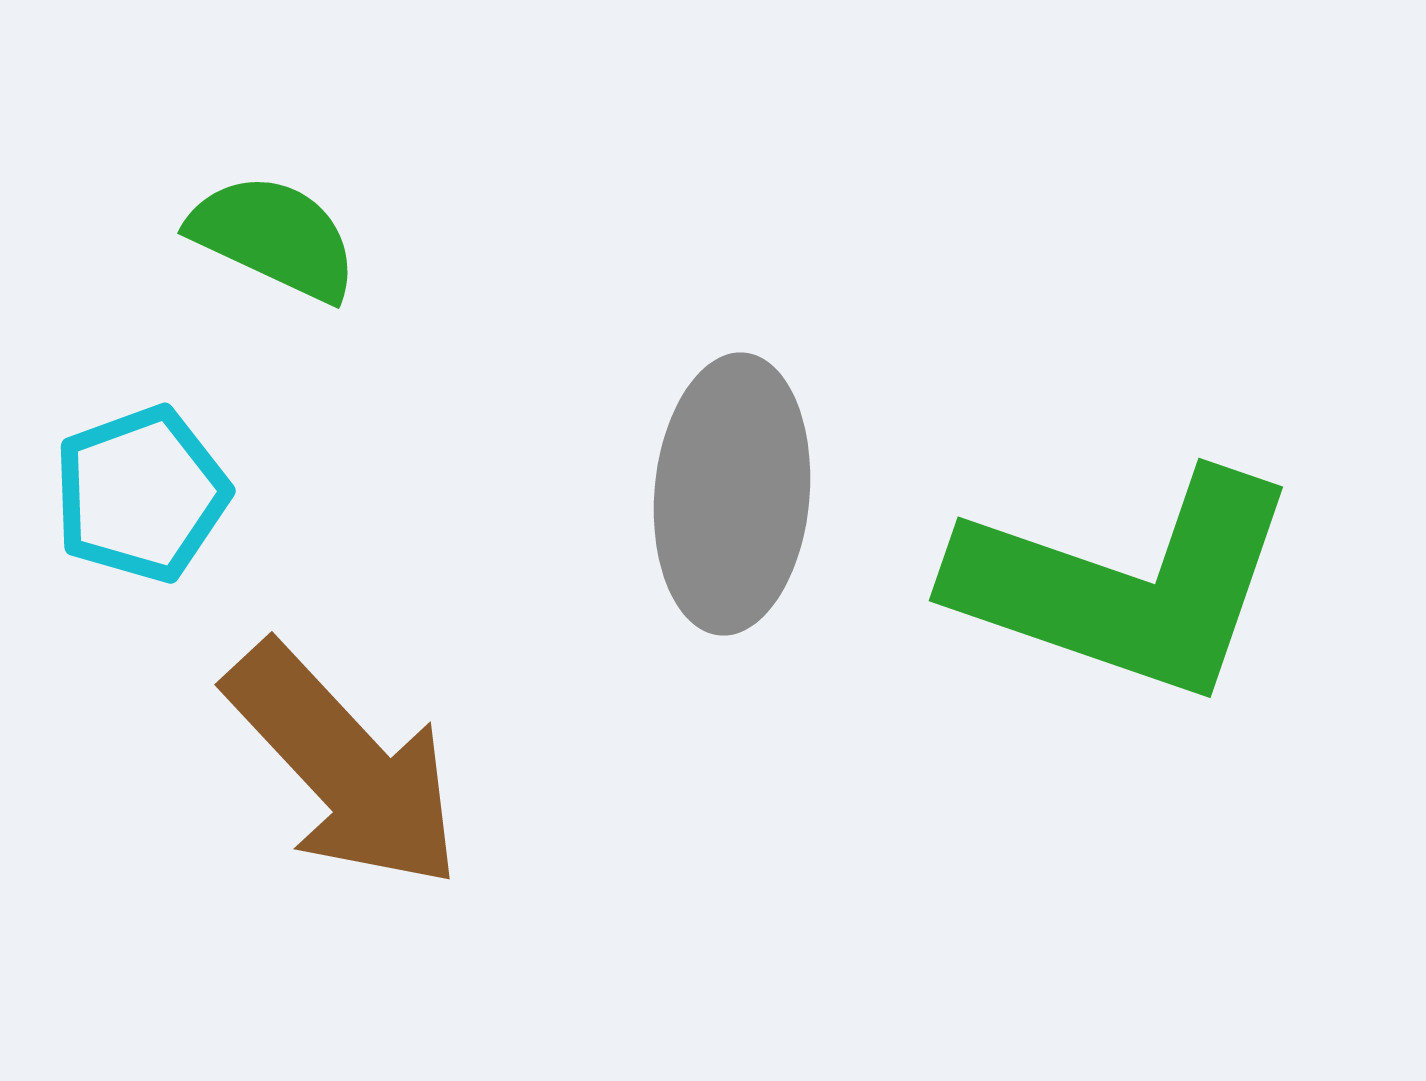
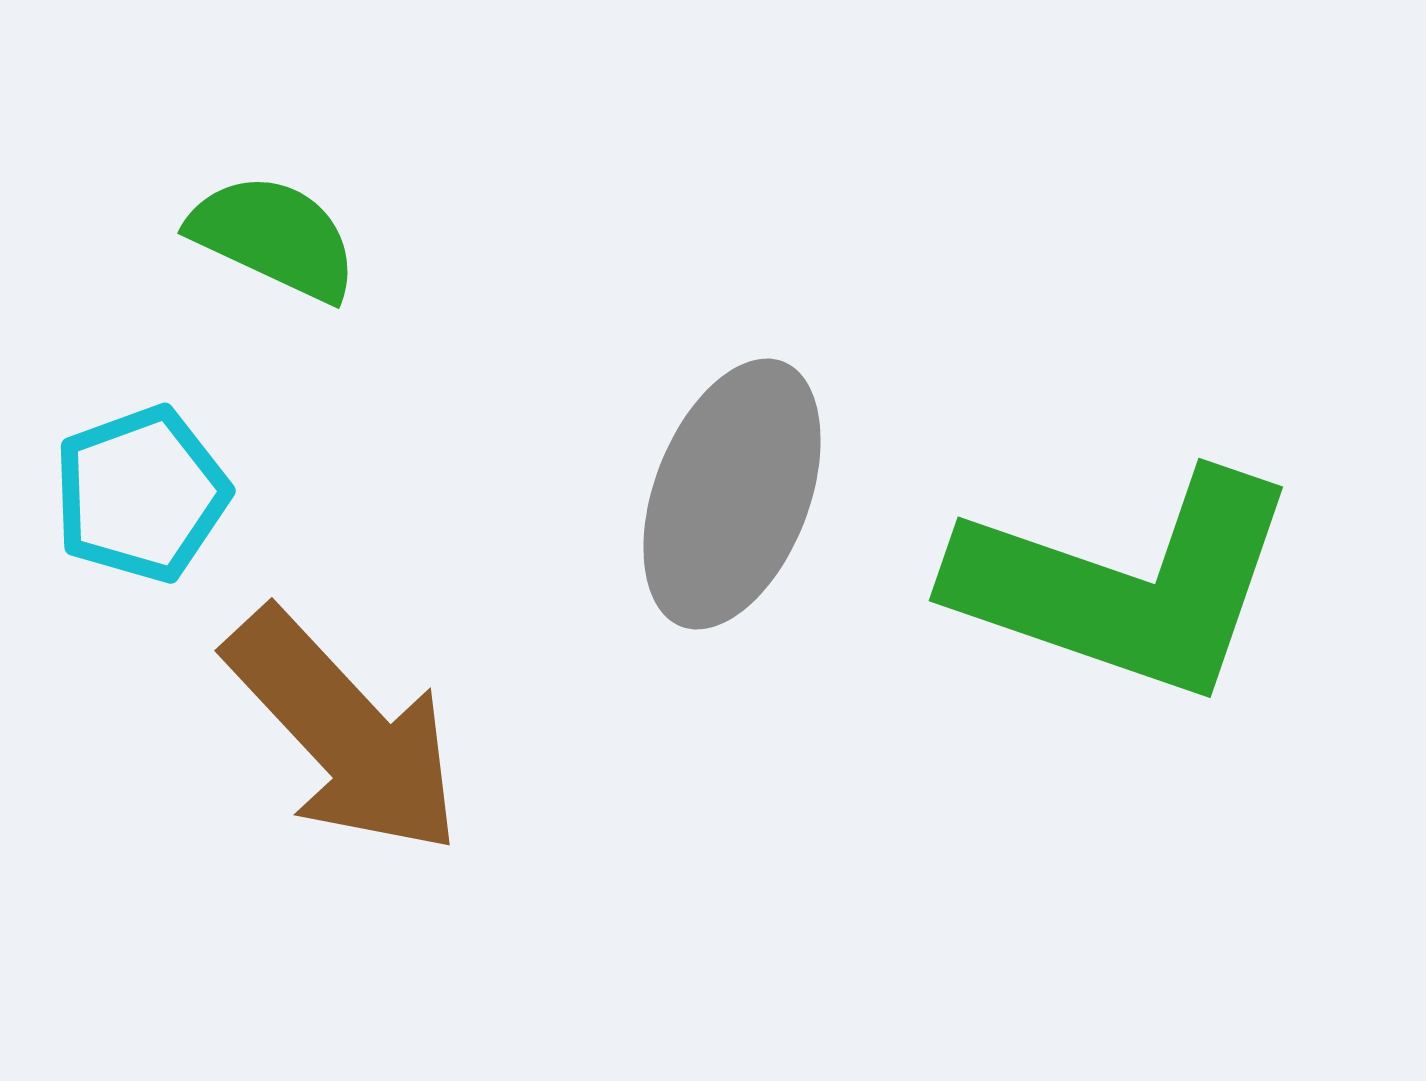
gray ellipse: rotated 16 degrees clockwise
brown arrow: moved 34 px up
